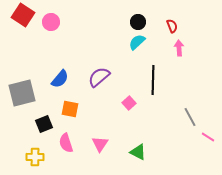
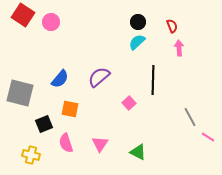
gray square: moved 2 px left; rotated 28 degrees clockwise
yellow cross: moved 4 px left, 2 px up; rotated 12 degrees clockwise
